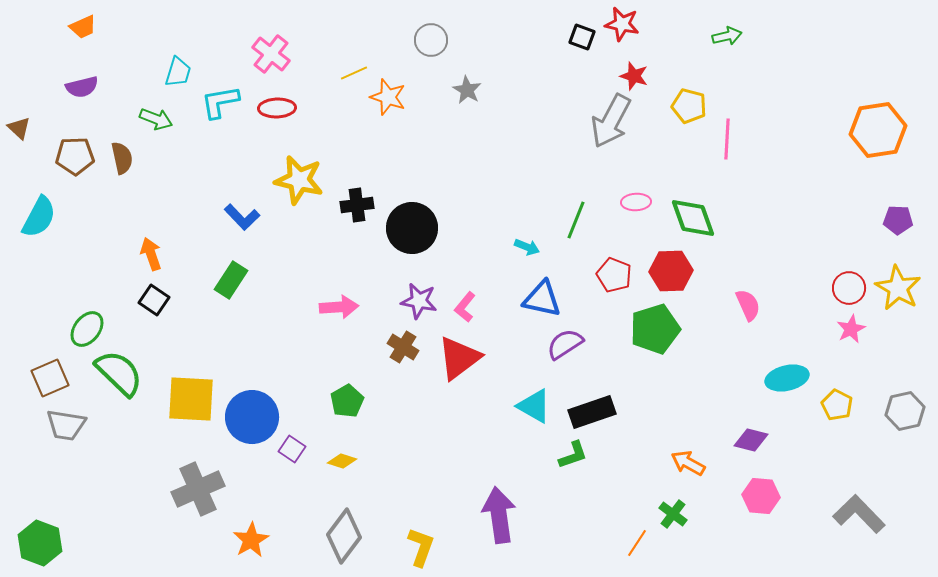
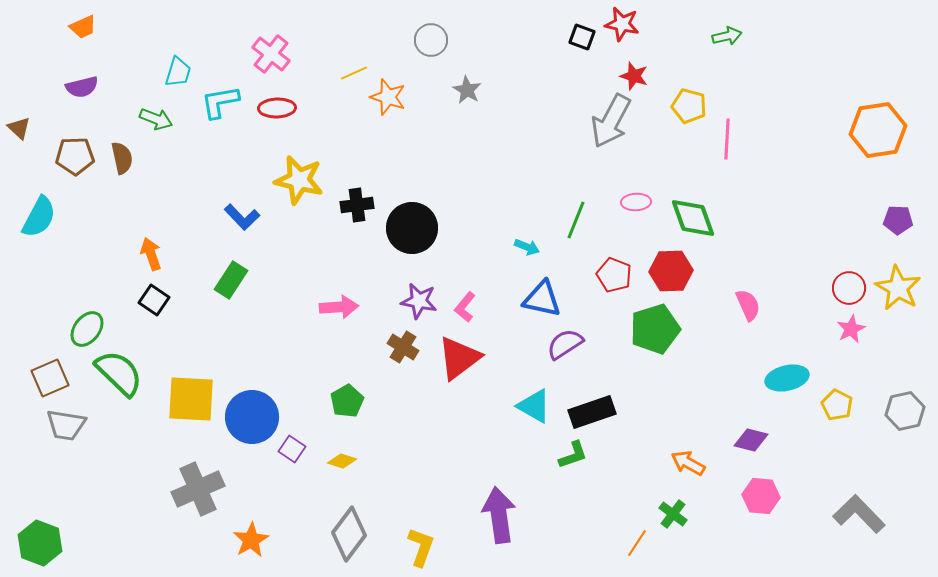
gray diamond at (344, 536): moved 5 px right, 2 px up
